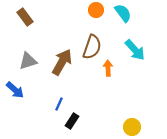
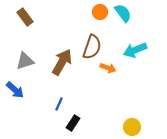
orange circle: moved 4 px right, 2 px down
cyan arrow: rotated 110 degrees clockwise
gray triangle: moved 3 px left
orange arrow: rotated 112 degrees clockwise
black rectangle: moved 1 px right, 2 px down
